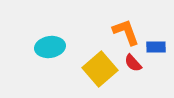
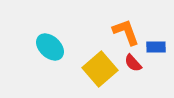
cyan ellipse: rotated 52 degrees clockwise
